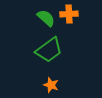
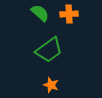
green semicircle: moved 6 px left, 5 px up
